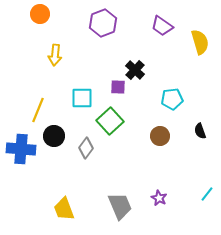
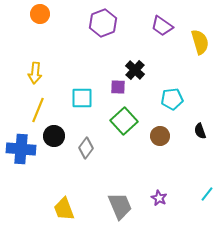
yellow arrow: moved 20 px left, 18 px down
green square: moved 14 px right
